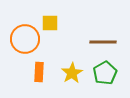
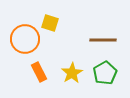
yellow square: rotated 18 degrees clockwise
brown line: moved 2 px up
orange rectangle: rotated 30 degrees counterclockwise
